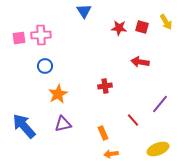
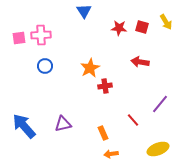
orange star: moved 32 px right, 26 px up
